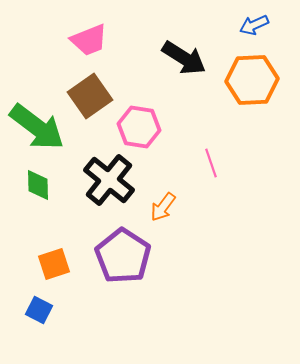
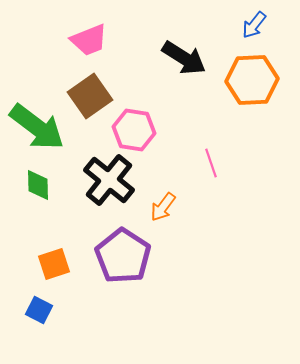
blue arrow: rotated 28 degrees counterclockwise
pink hexagon: moved 5 px left, 3 px down
